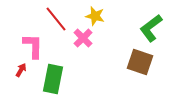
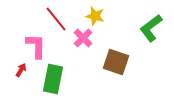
pink L-shape: moved 3 px right
brown square: moved 24 px left
